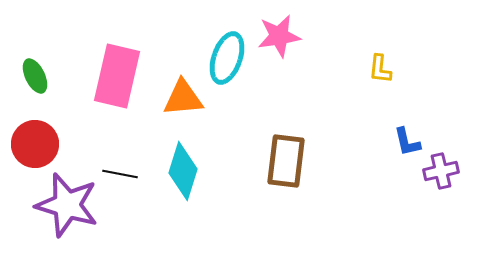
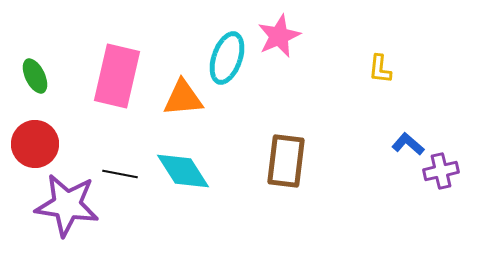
pink star: rotated 15 degrees counterclockwise
blue L-shape: moved 1 px right, 2 px down; rotated 144 degrees clockwise
cyan diamond: rotated 50 degrees counterclockwise
purple star: rotated 8 degrees counterclockwise
